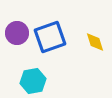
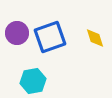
yellow diamond: moved 4 px up
